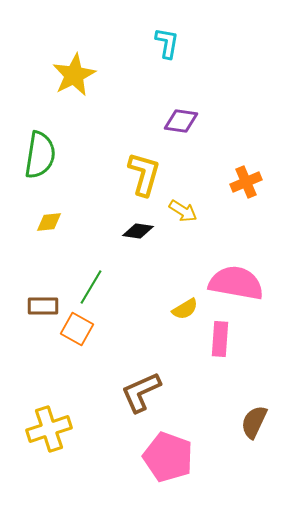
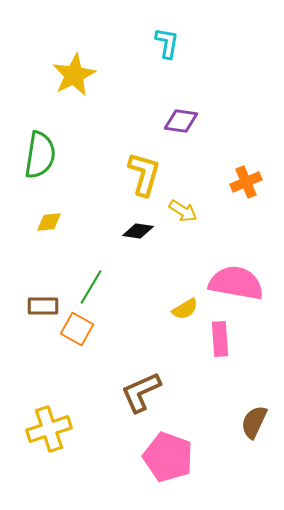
pink rectangle: rotated 8 degrees counterclockwise
